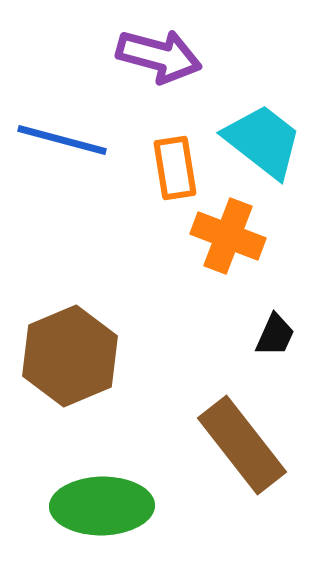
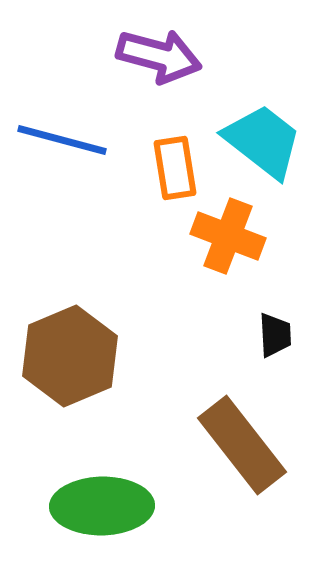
black trapezoid: rotated 27 degrees counterclockwise
